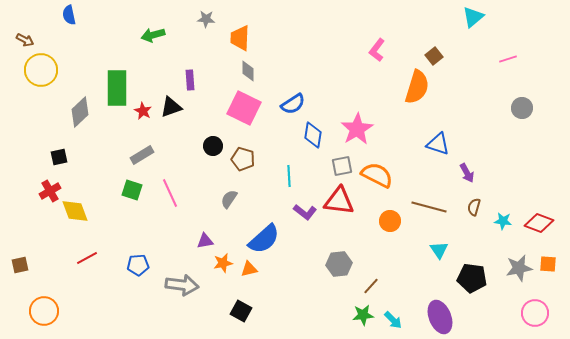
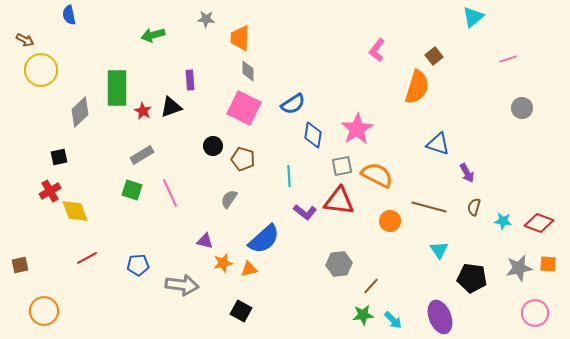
purple triangle at (205, 241): rotated 24 degrees clockwise
